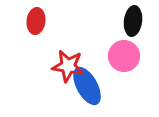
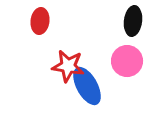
red ellipse: moved 4 px right
pink circle: moved 3 px right, 5 px down
